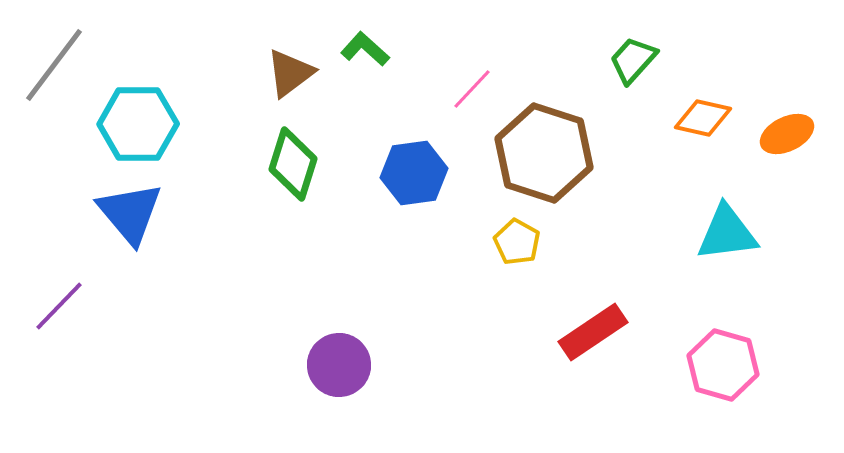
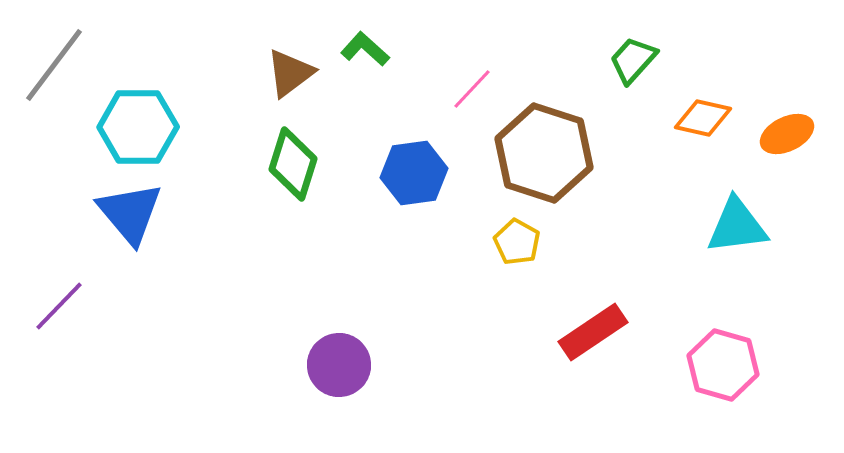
cyan hexagon: moved 3 px down
cyan triangle: moved 10 px right, 7 px up
